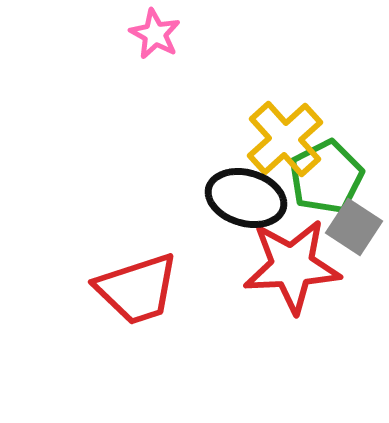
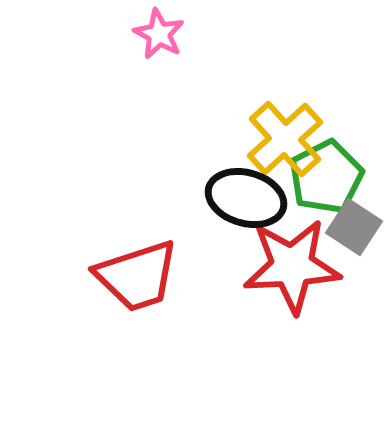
pink star: moved 4 px right
red trapezoid: moved 13 px up
